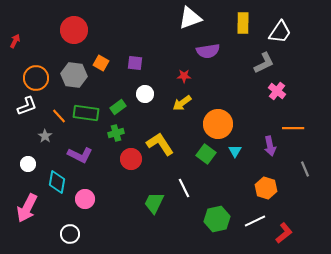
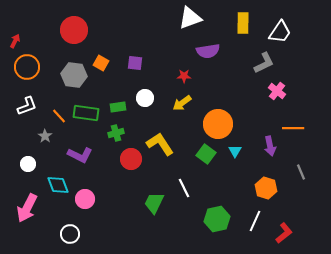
orange circle at (36, 78): moved 9 px left, 11 px up
white circle at (145, 94): moved 4 px down
green rectangle at (118, 107): rotated 28 degrees clockwise
gray line at (305, 169): moved 4 px left, 3 px down
cyan diamond at (57, 182): moved 1 px right, 3 px down; rotated 30 degrees counterclockwise
white line at (255, 221): rotated 40 degrees counterclockwise
